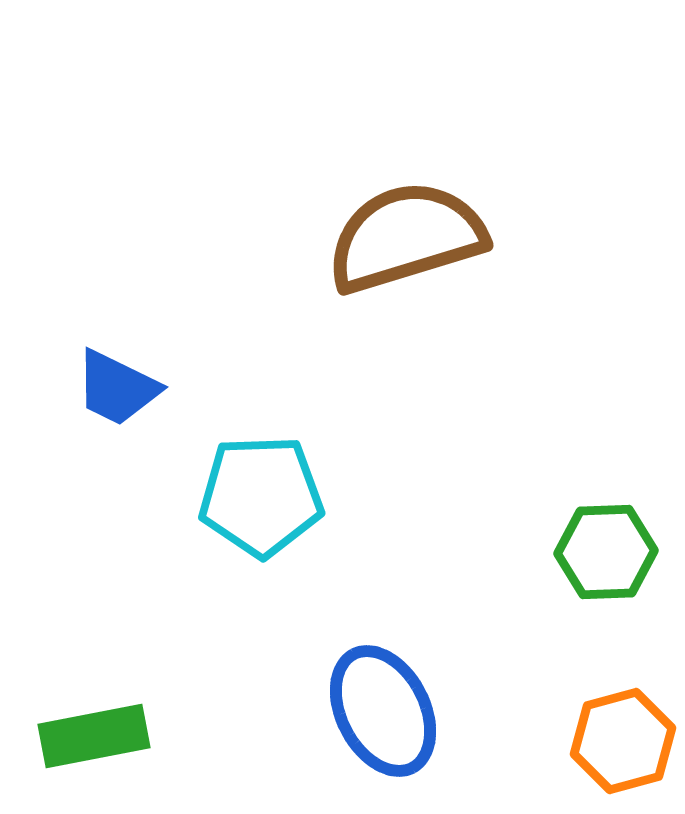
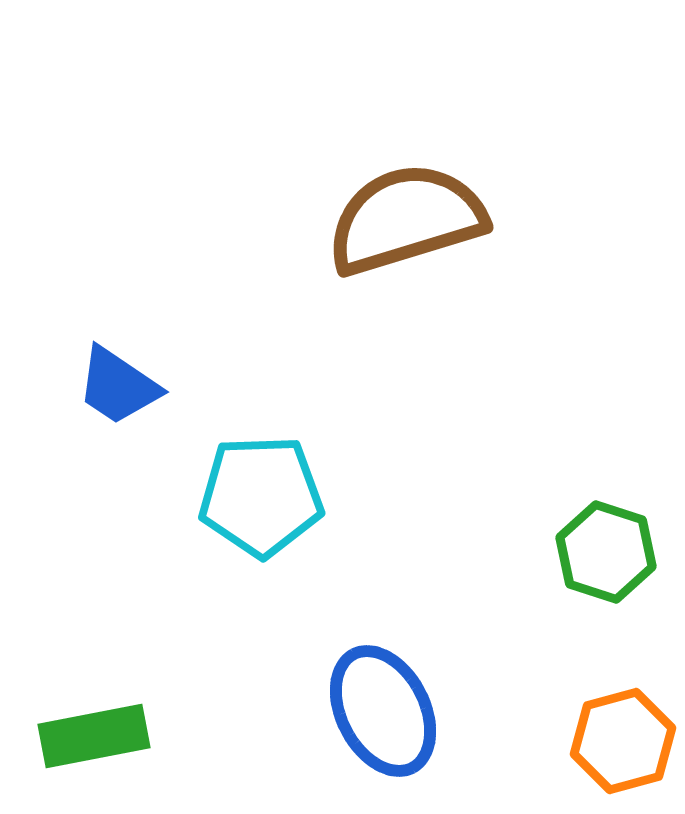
brown semicircle: moved 18 px up
blue trapezoid: moved 1 px right, 2 px up; rotated 8 degrees clockwise
green hexagon: rotated 20 degrees clockwise
